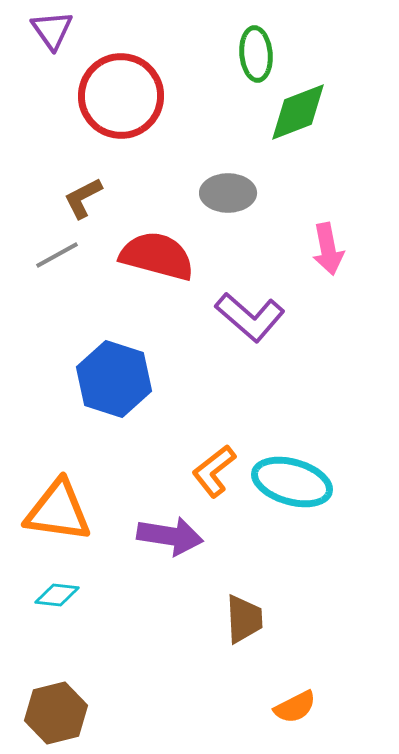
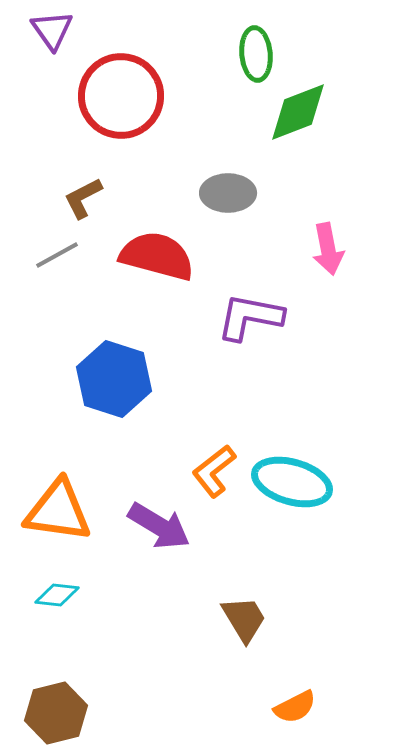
purple L-shape: rotated 150 degrees clockwise
purple arrow: moved 11 px left, 10 px up; rotated 22 degrees clockwise
brown trapezoid: rotated 28 degrees counterclockwise
